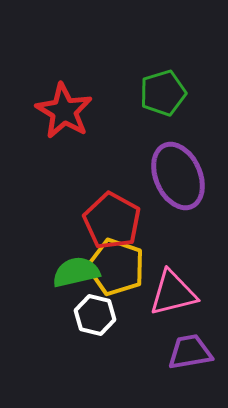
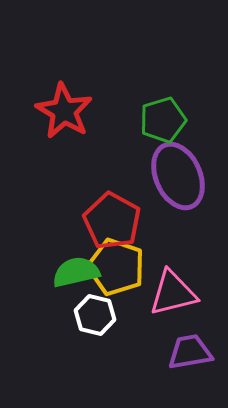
green pentagon: moved 27 px down
